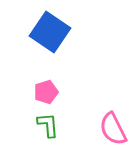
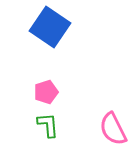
blue square: moved 5 px up
